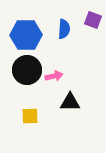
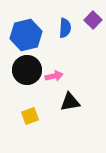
purple square: rotated 24 degrees clockwise
blue semicircle: moved 1 px right, 1 px up
blue hexagon: rotated 12 degrees counterclockwise
black triangle: rotated 10 degrees counterclockwise
yellow square: rotated 18 degrees counterclockwise
